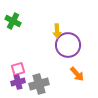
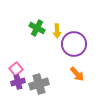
green cross: moved 24 px right, 7 px down
purple circle: moved 6 px right, 1 px up
pink square: moved 2 px left; rotated 24 degrees counterclockwise
